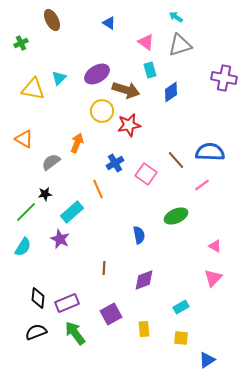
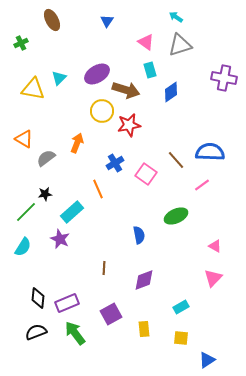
blue triangle at (109, 23): moved 2 px left, 2 px up; rotated 32 degrees clockwise
gray semicircle at (51, 162): moved 5 px left, 4 px up
